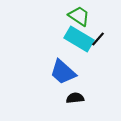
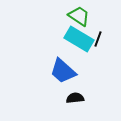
black line: rotated 21 degrees counterclockwise
blue trapezoid: moved 1 px up
